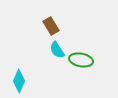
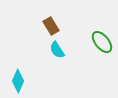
green ellipse: moved 21 px right, 18 px up; rotated 40 degrees clockwise
cyan diamond: moved 1 px left
